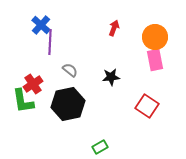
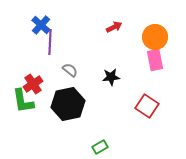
red arrow: moved 1 px up; rotated 42 degrees clockwise
